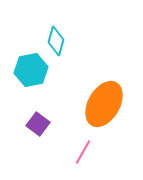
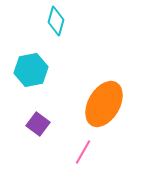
cyan diamond: moved 20 px up
